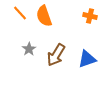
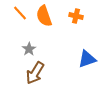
orange cross: moved 14 px left
brown arrow: moved 21 px left, 18 px down
